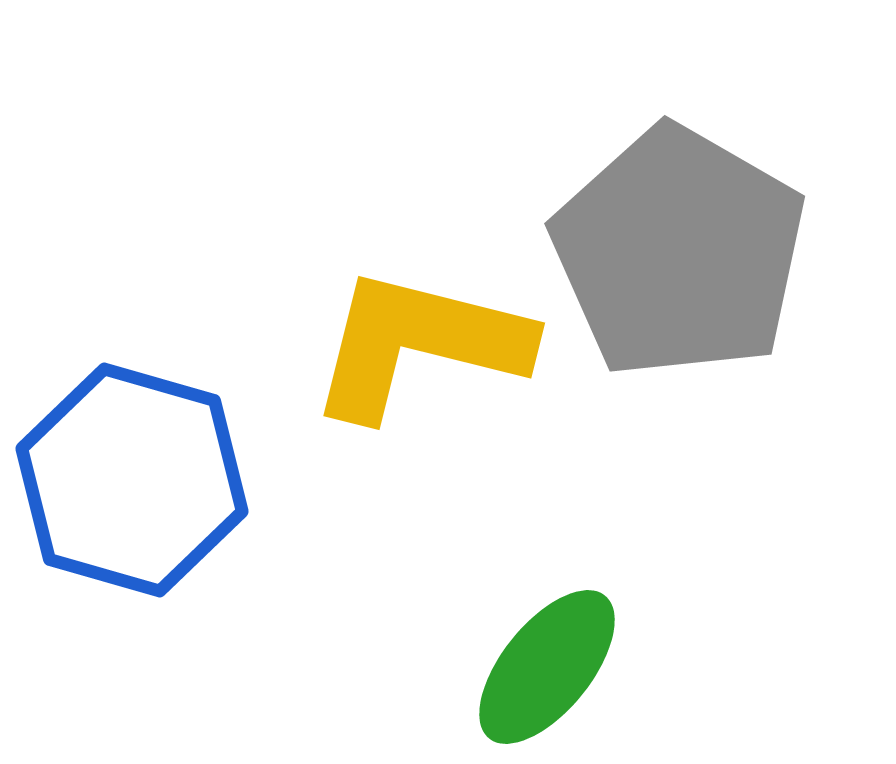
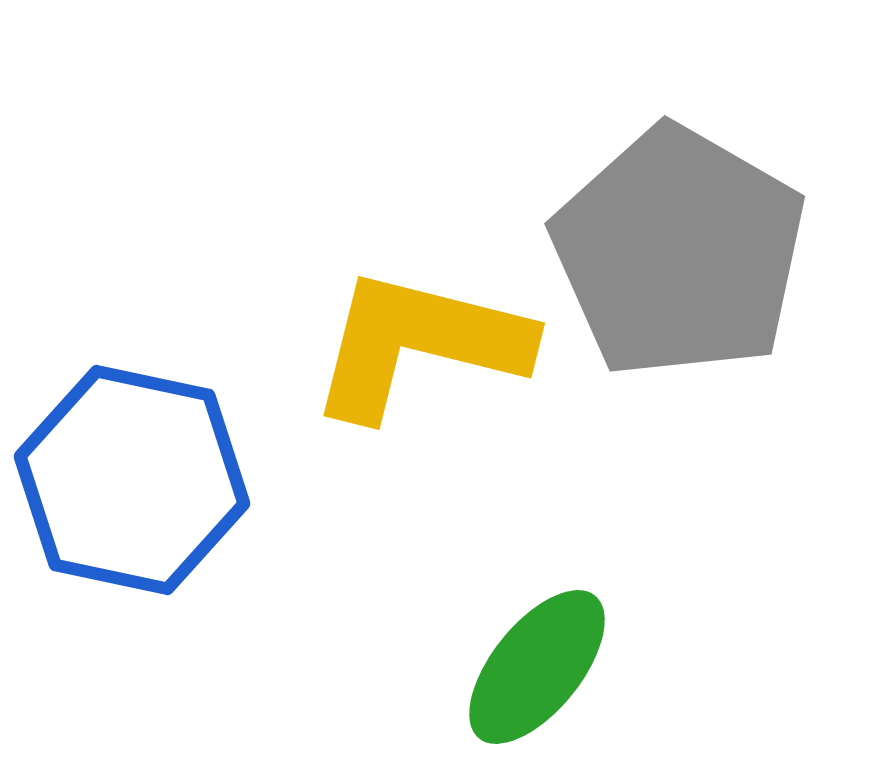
blue hexagon: rotated 4 degrees counterclockwise
green ellipse: moved 10 px left
